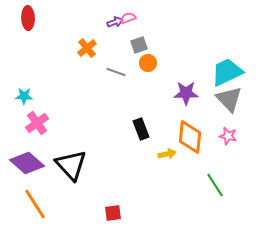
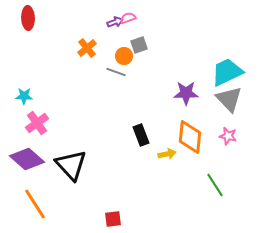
orange circle: moved 24 px left, 7 px up
black rectangle: moved 6 px down
purple diamond: moved 4 px up
red square: moved 6 px down
